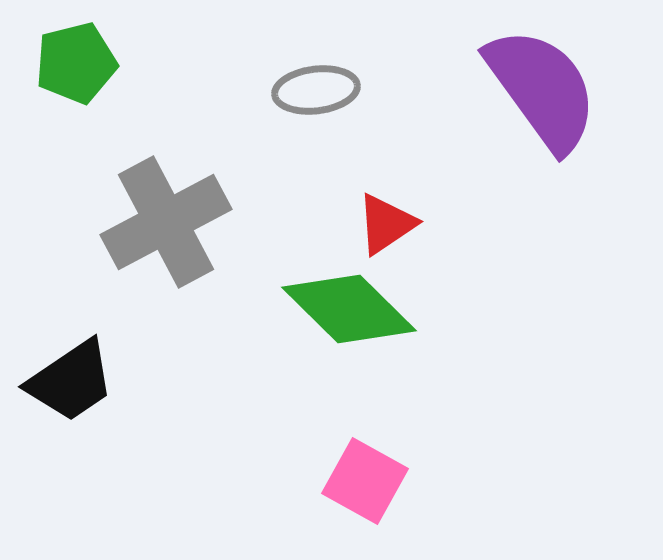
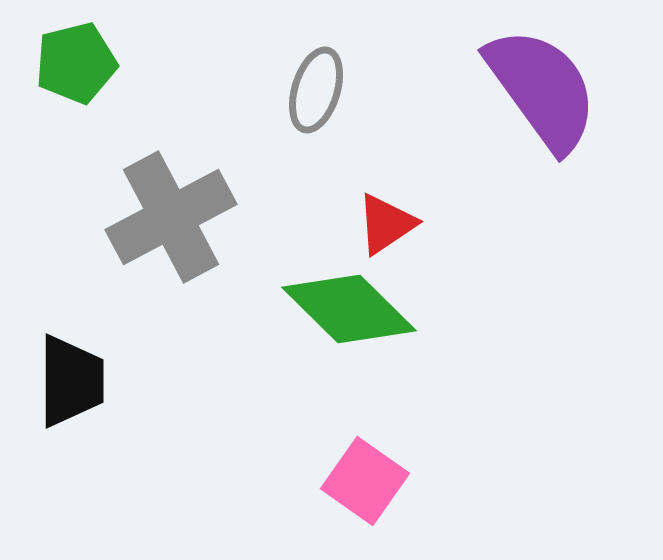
gray ellipse: rotated 66 degrees counterclockwise
gray cross: moved 5 px right, 5 px up
black trapezoid: rotated 56 degrees counterclockwise
pink square: rotated 6 degrees clockwise
